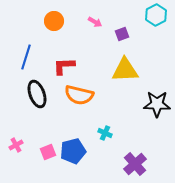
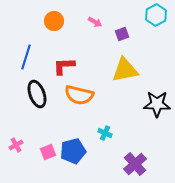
yellow triangle: rotated 8 degrees counterclockwise
